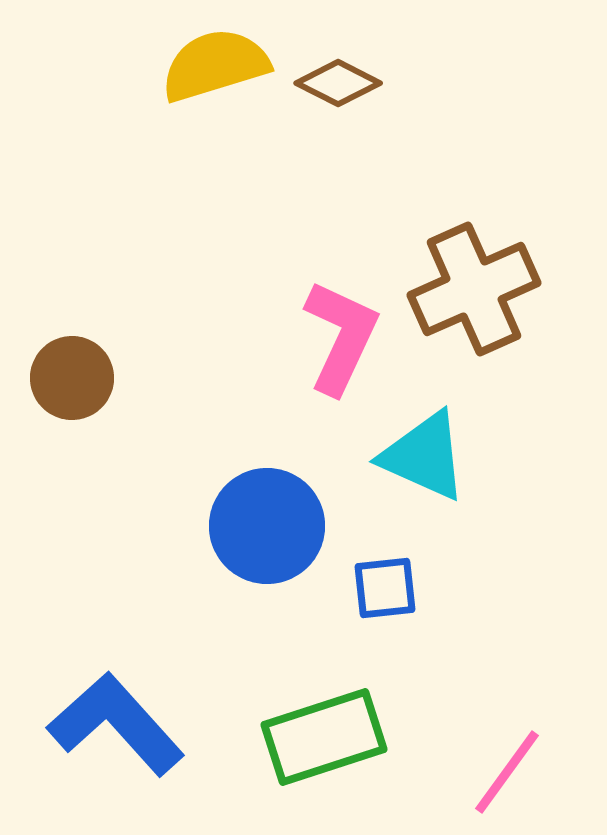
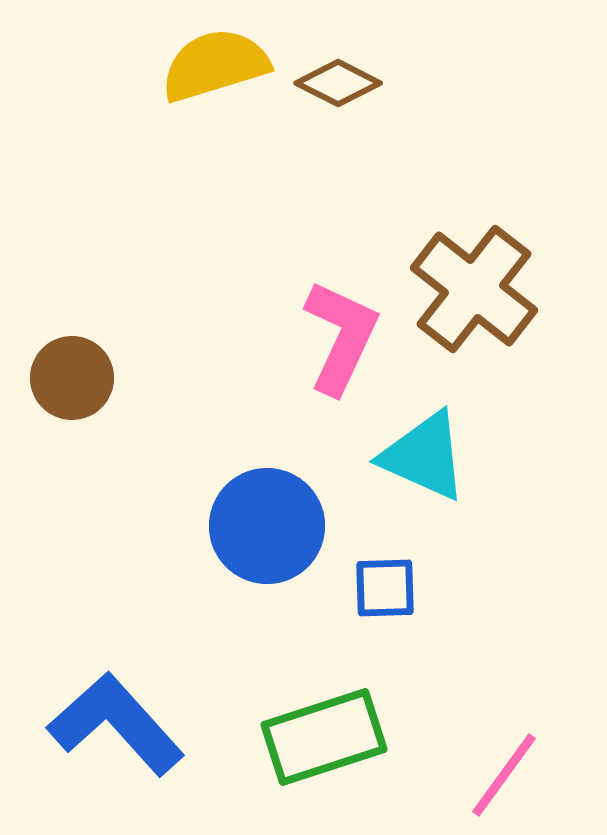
brown cross: rotated 28 degrees counterclockwise
blue square: rotated 4 degrees clockwise
pink line: moved 3 px left, 3 px down
